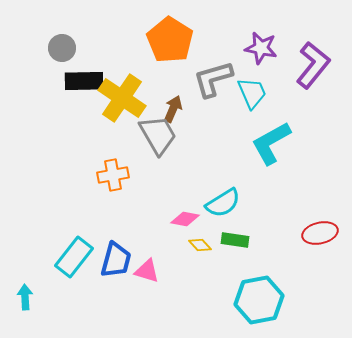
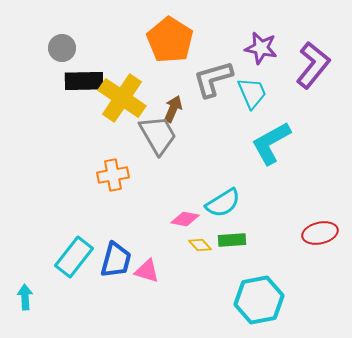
green rectangle: moved 3 px left; rotated 12 degrees counterclockwise
